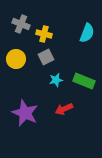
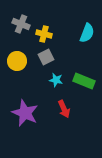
yellow circle: moved 1 px right, 2 px down
cyan star: rotated 24 degrees clockwise
red arrow: rotated 90 degrees counterclockwise
